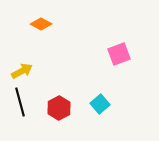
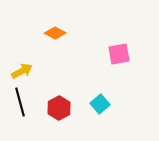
orange diamond: moved 14 px right, 9 px down
pink square: rotated 10 degrees clockwise
